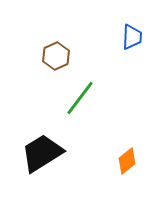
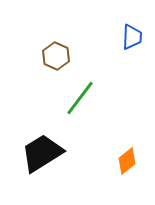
brown hexagon: rotated 12 degrees counterclockwise
